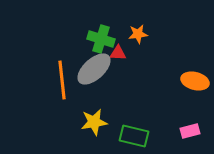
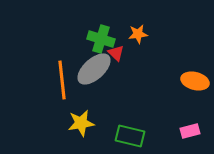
red triangle: moved 2 px left; rotated 42 degrees clockwise
yellow star: moved 13 px left, 1 px down
green rectangle: moved 4 px left
